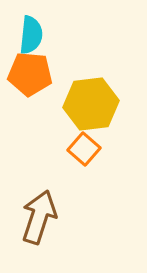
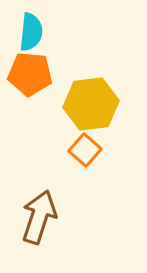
cyan semicircle: moved 3 px up
orange square: moved 1 px right, 1 px down
